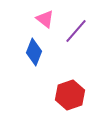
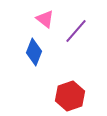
red hexagon: moved 1 px down
